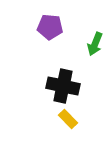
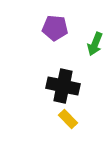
purple pentagon: moved 5 px right, 1 px down
